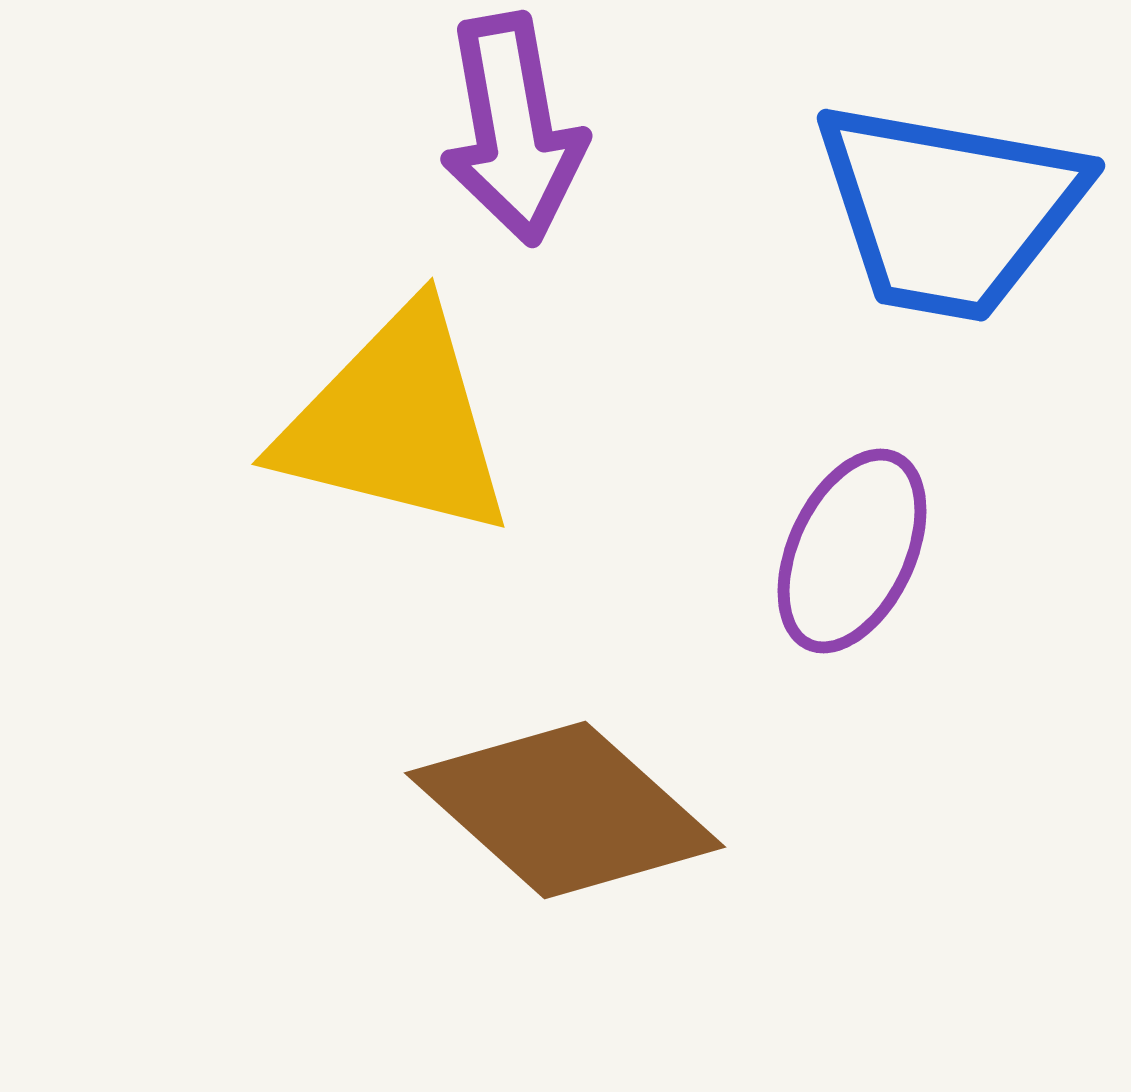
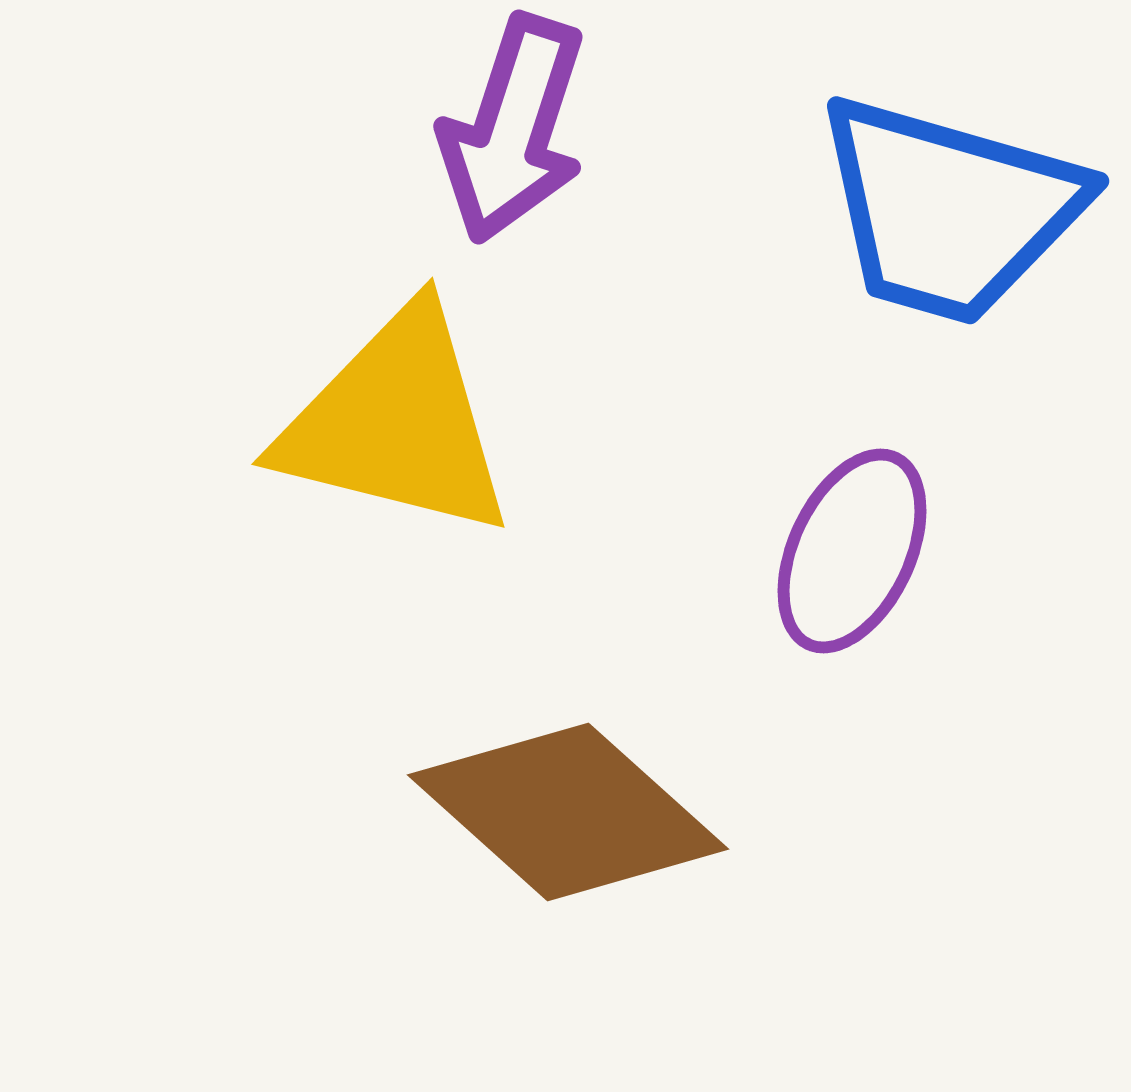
purple arrow: rotated 28 degrees clockwise
blue trapezoid: rotated 6 degrees clockwise
brown diamond: moved 3 px right, 2 px down
